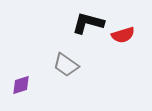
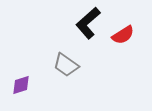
black L-shape: rotated 56 degrees counterclockwise
red semicircle: rotated 15 degrees counterclockwise
